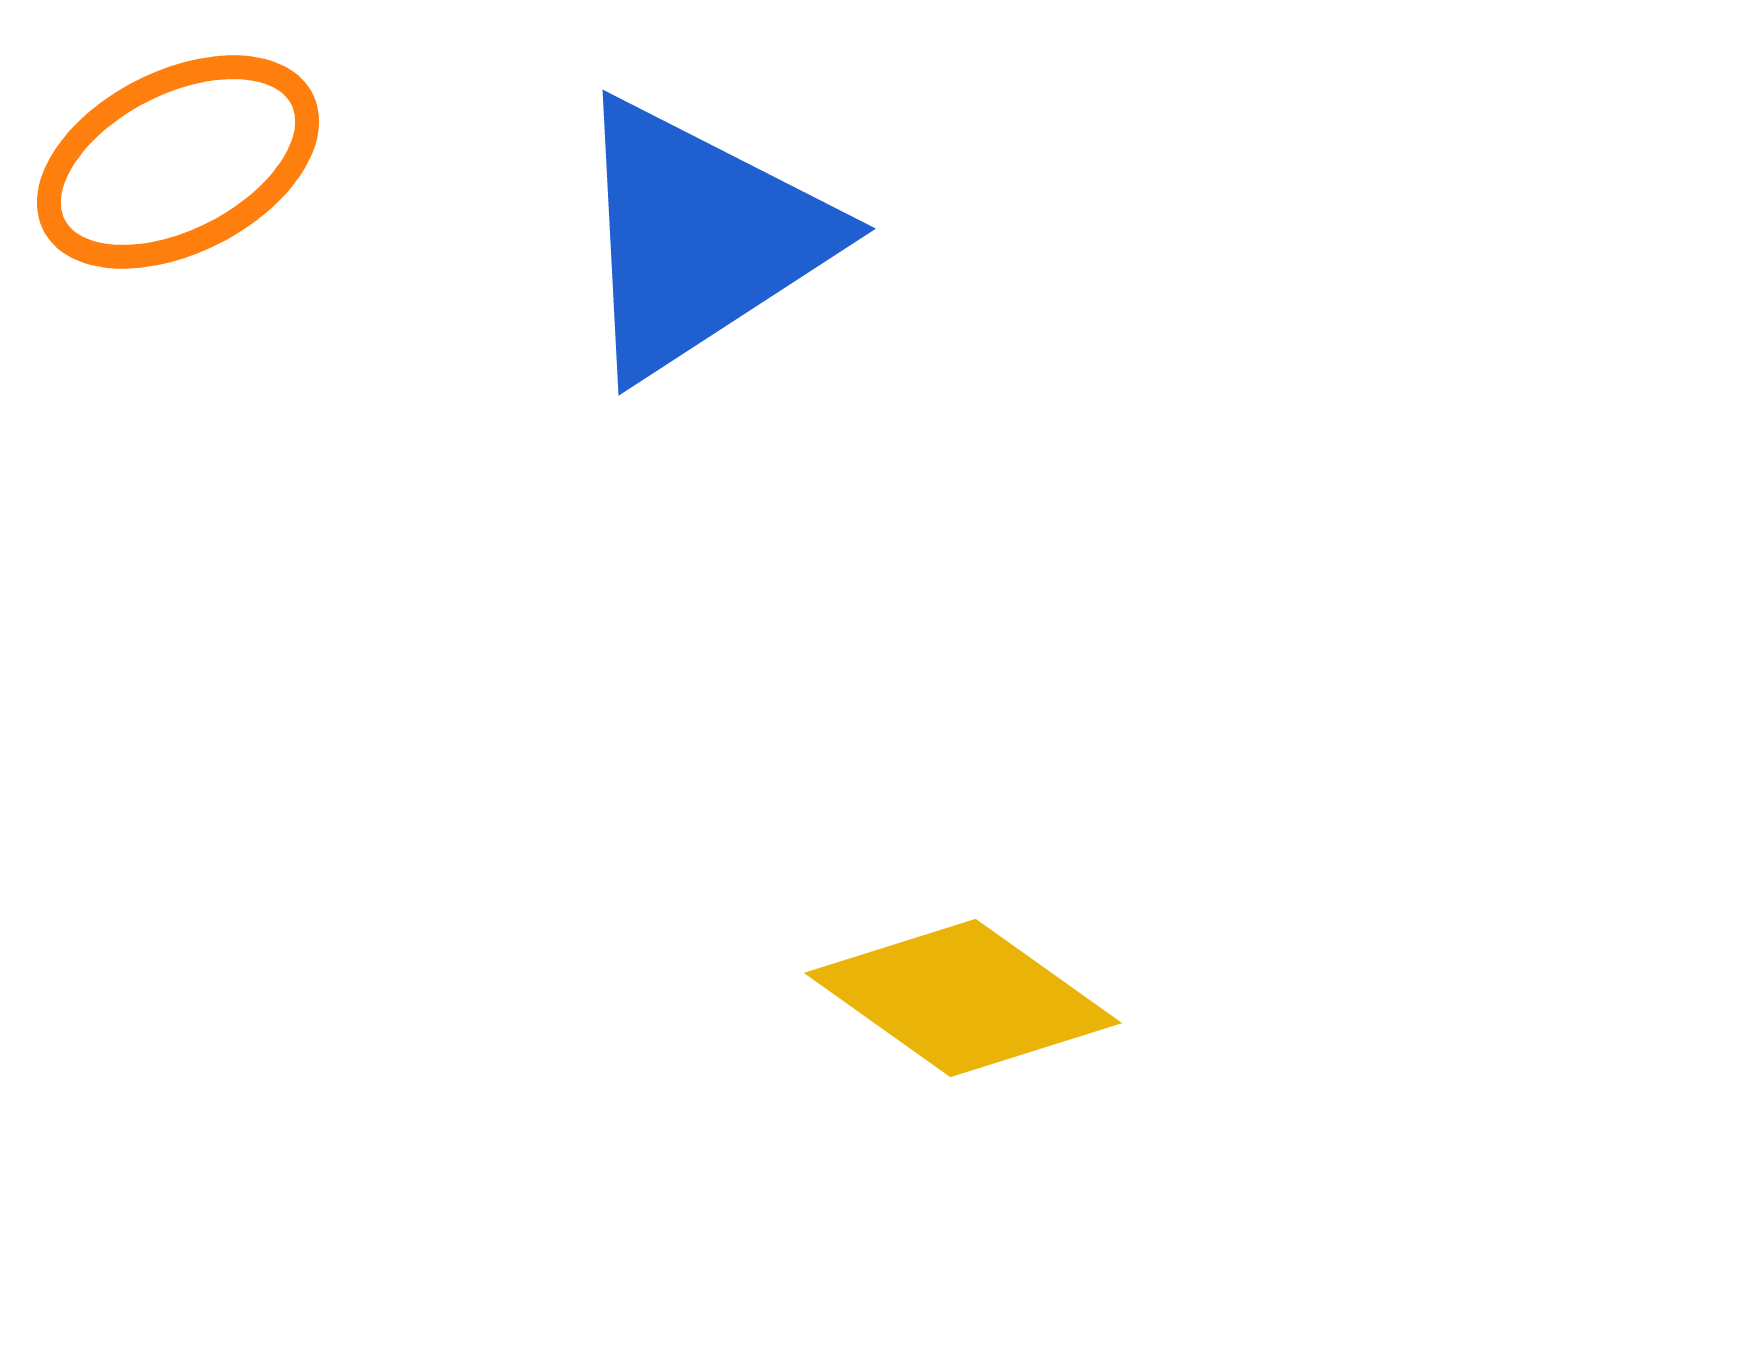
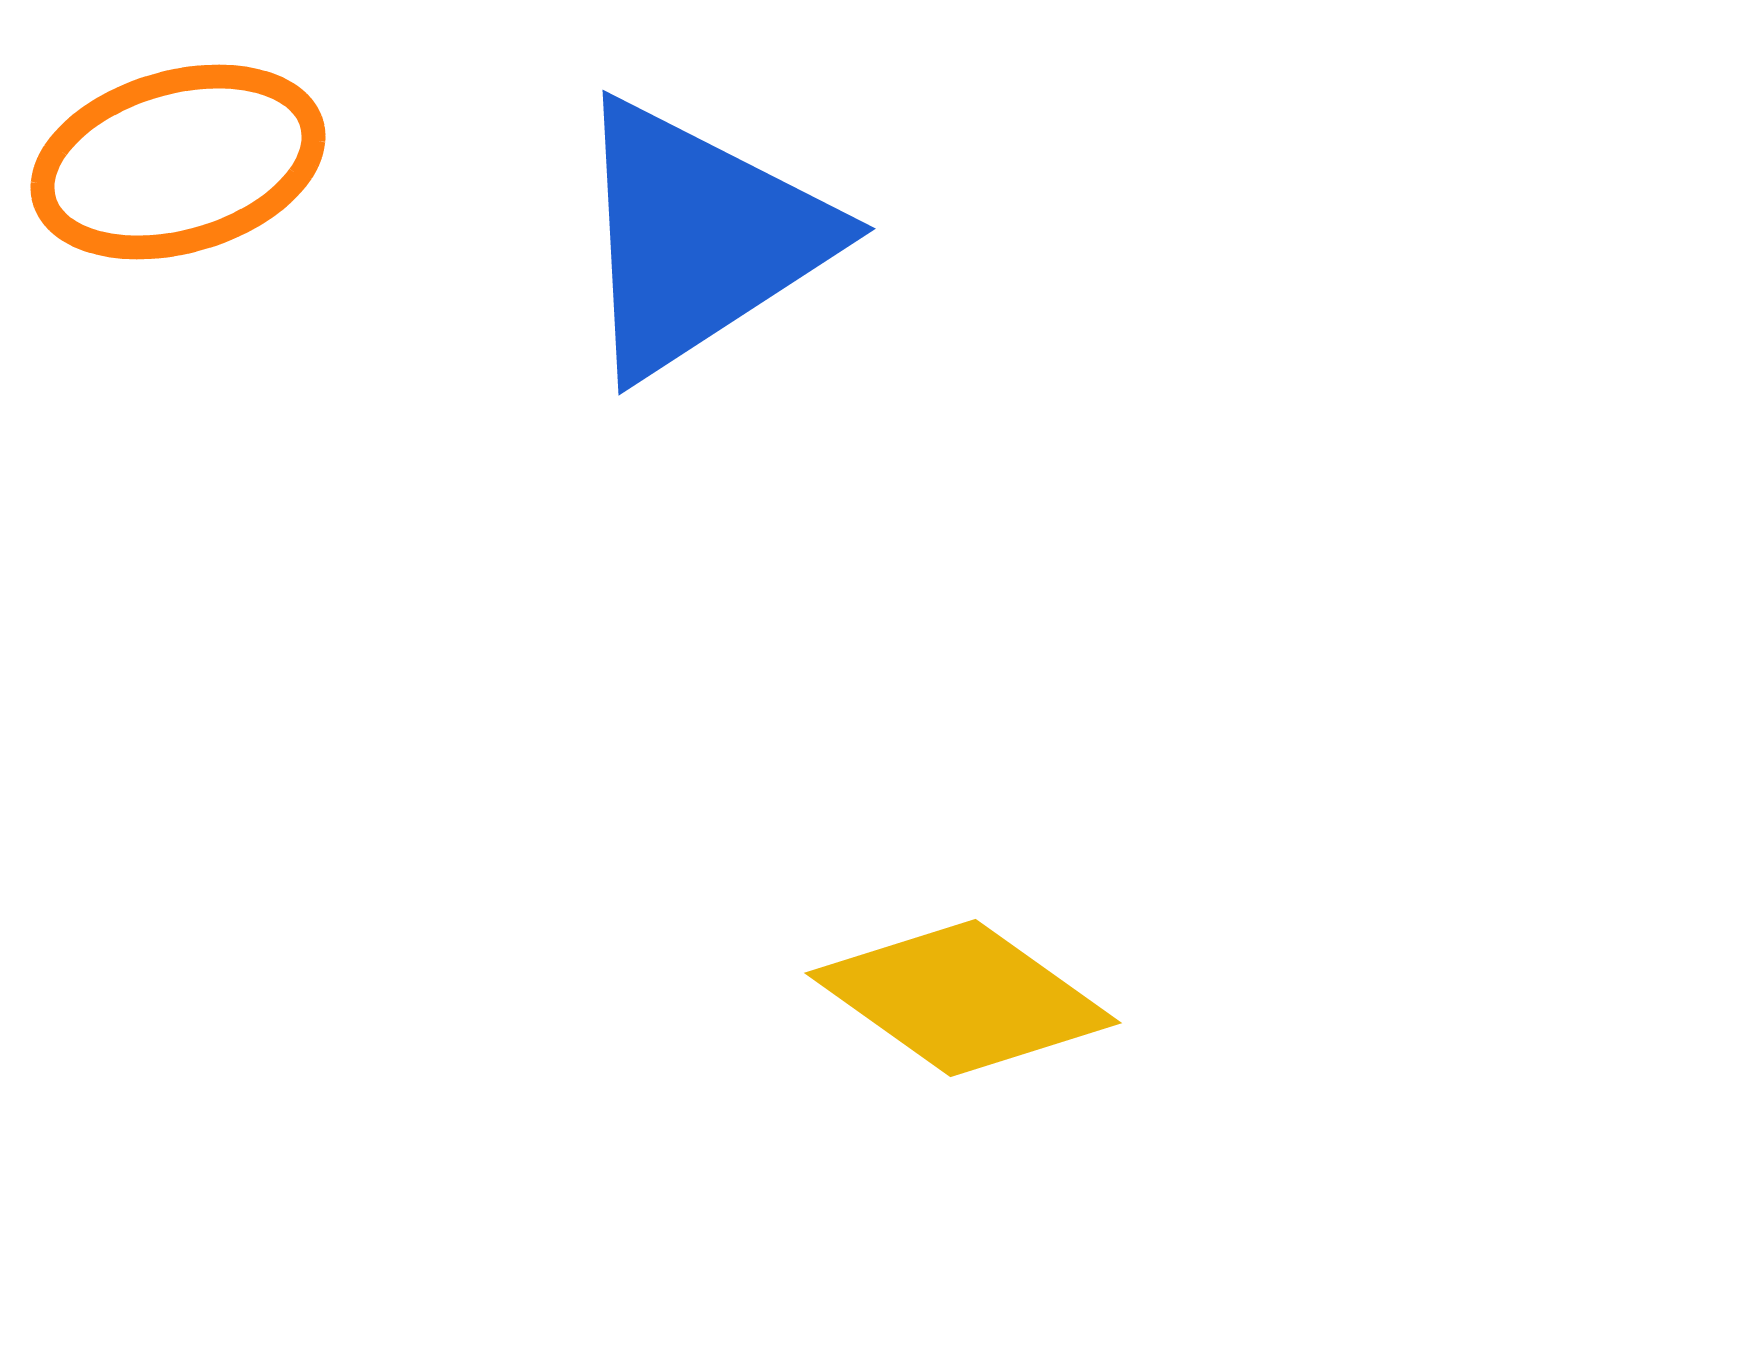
orange ellipse: rotated 11 degrees clockwise
